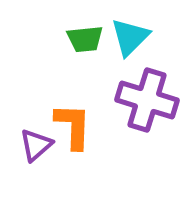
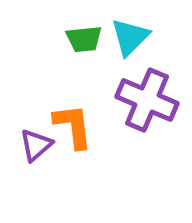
green trapezoid: moved 1 px left
purple cross: rotated 6 degrees clockwise
orange L-shape: rotated 9 degrees counterclockwise
